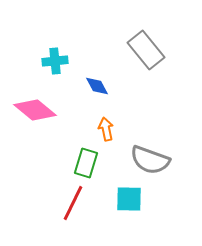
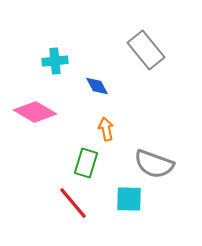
pink diamond: moved 2 px down; rotated 9 degrees counterclockwise
gray semicircle: moved 4 px right, 4 px down
red line: rotated 66 degrees counterclockwise
